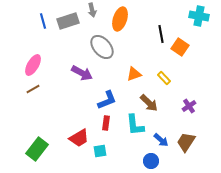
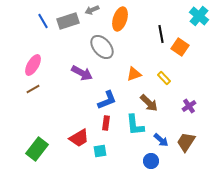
gray arrow: rotated 80 degrees clockwise
cyan cross: rotated 30 degrees clockwise
blue line: rotated 14 degrees counterclockwise
